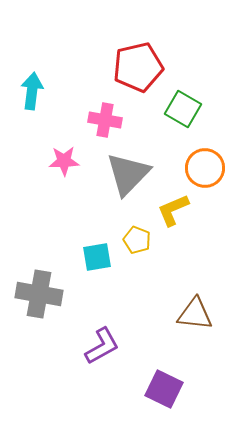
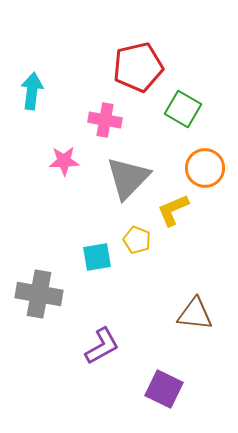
gray triangle: moved 4 px down
